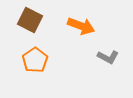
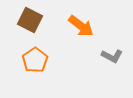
orange arrow: rotated 16 degrees clockwise
gray L-shape: moved 4 px right, 1 px up
